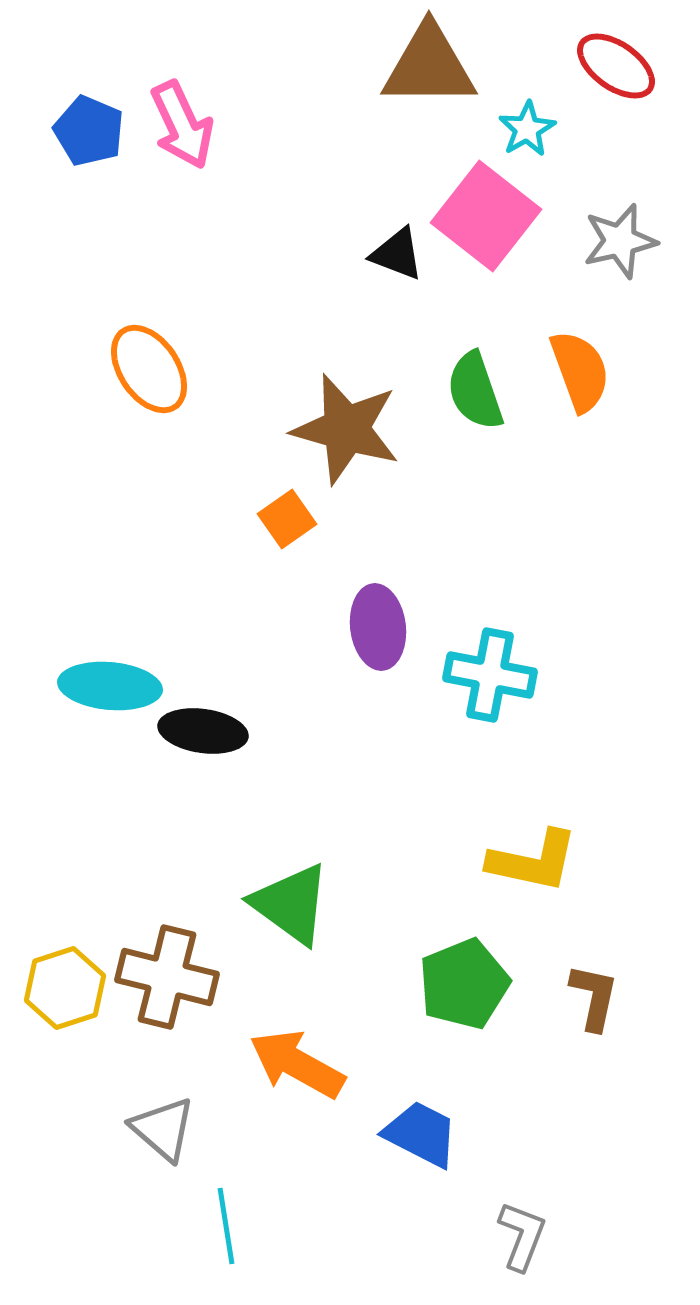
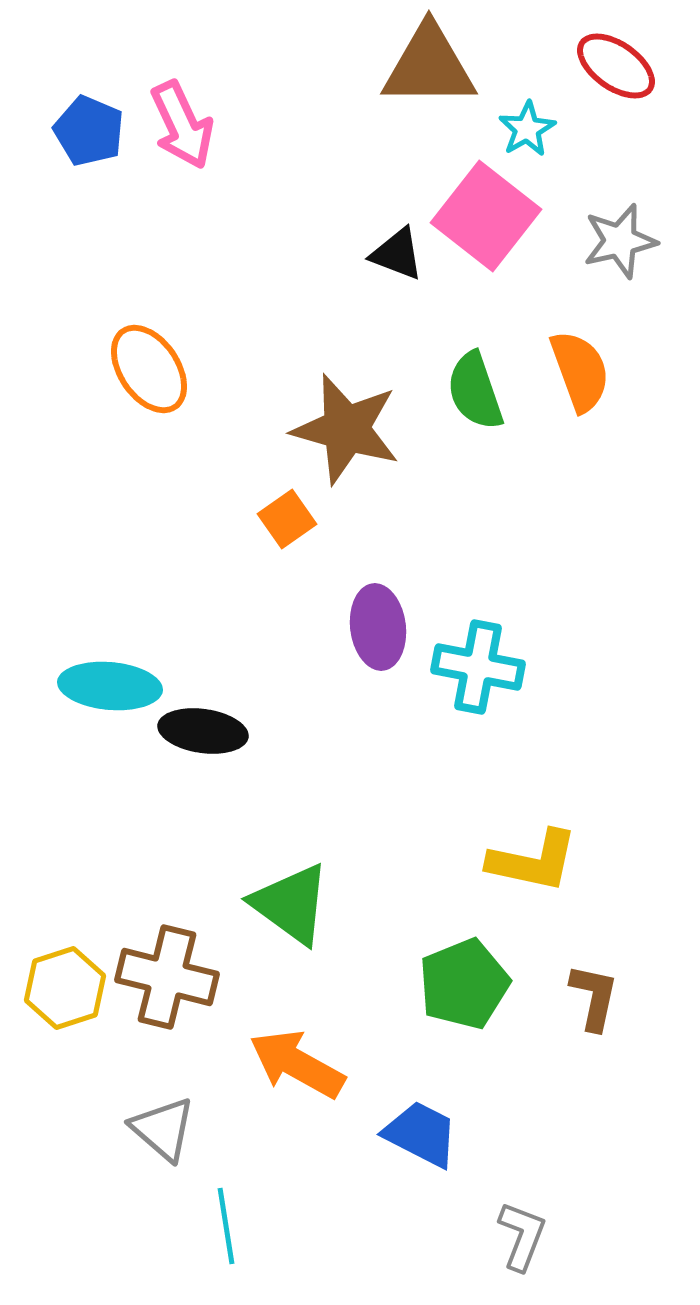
cyan cross: moved 12 px left, 8 px up
